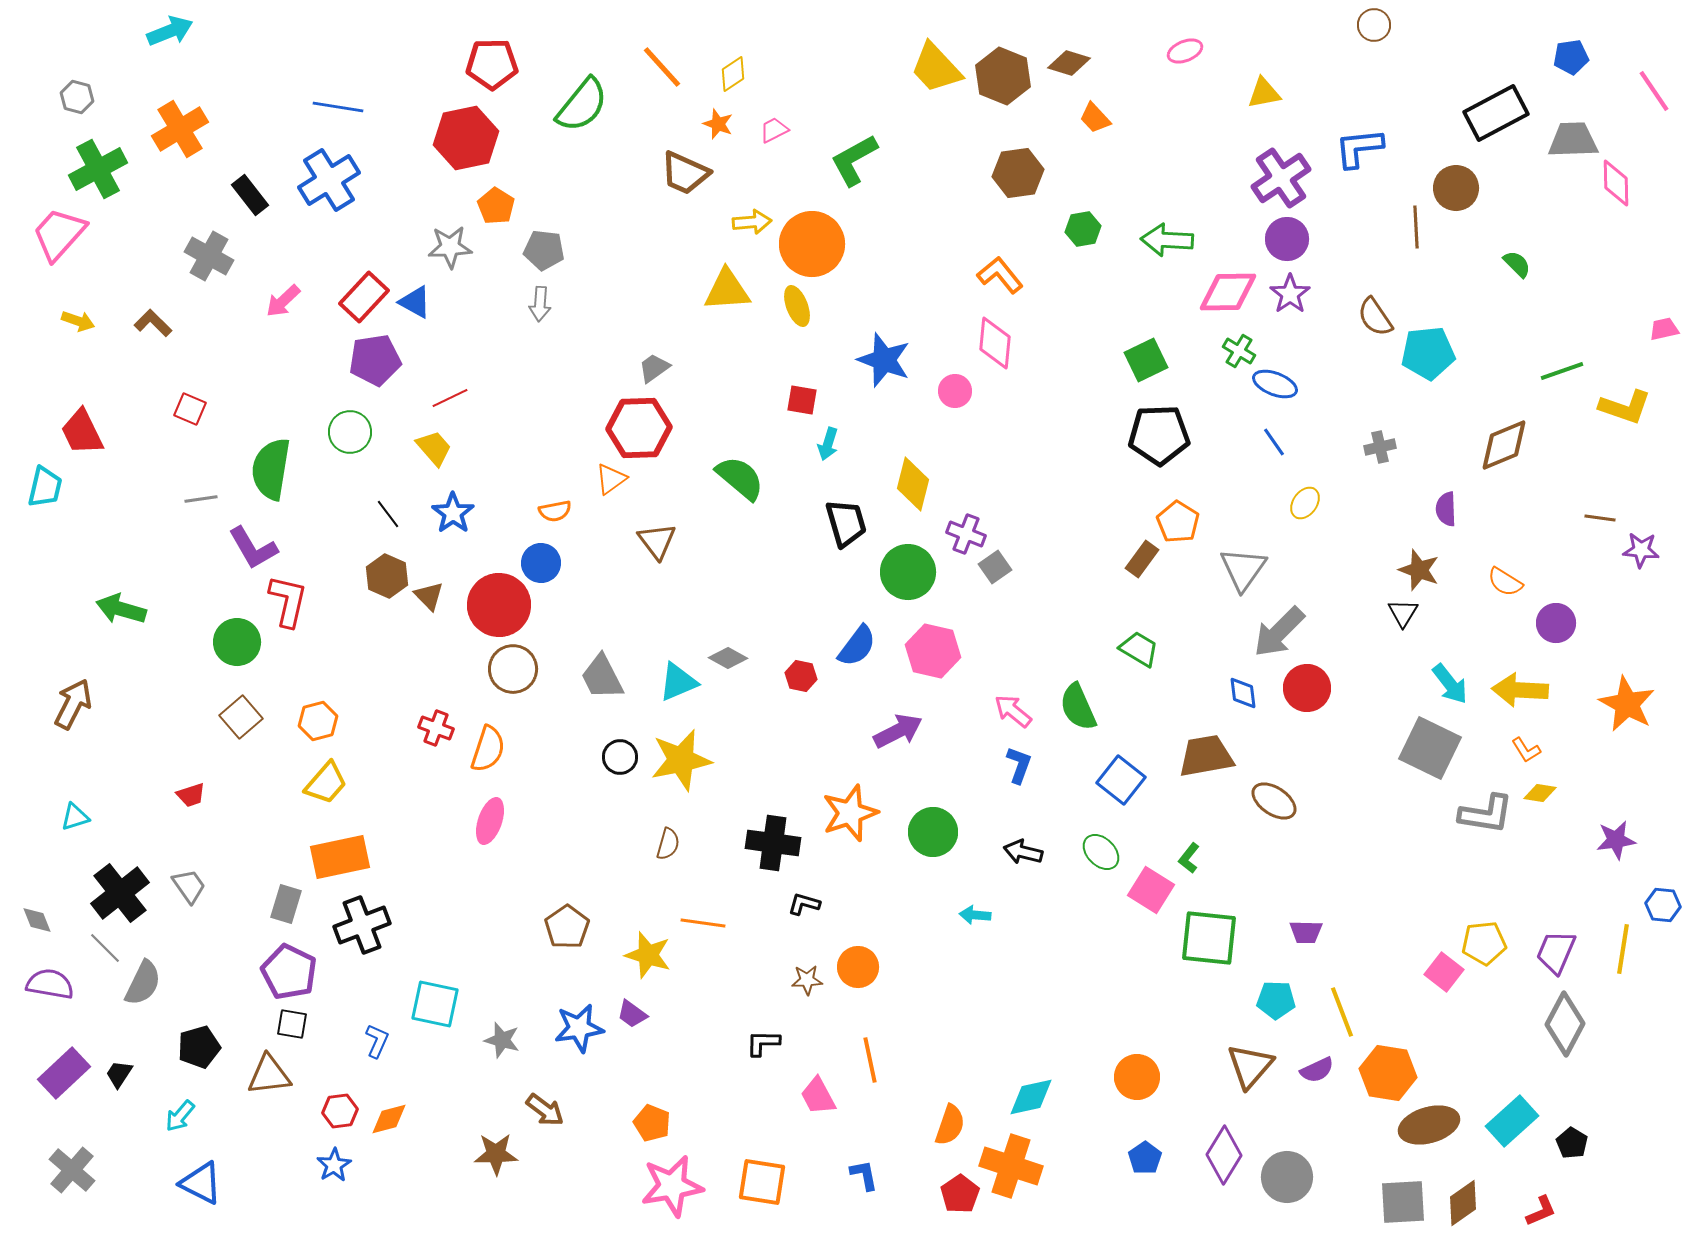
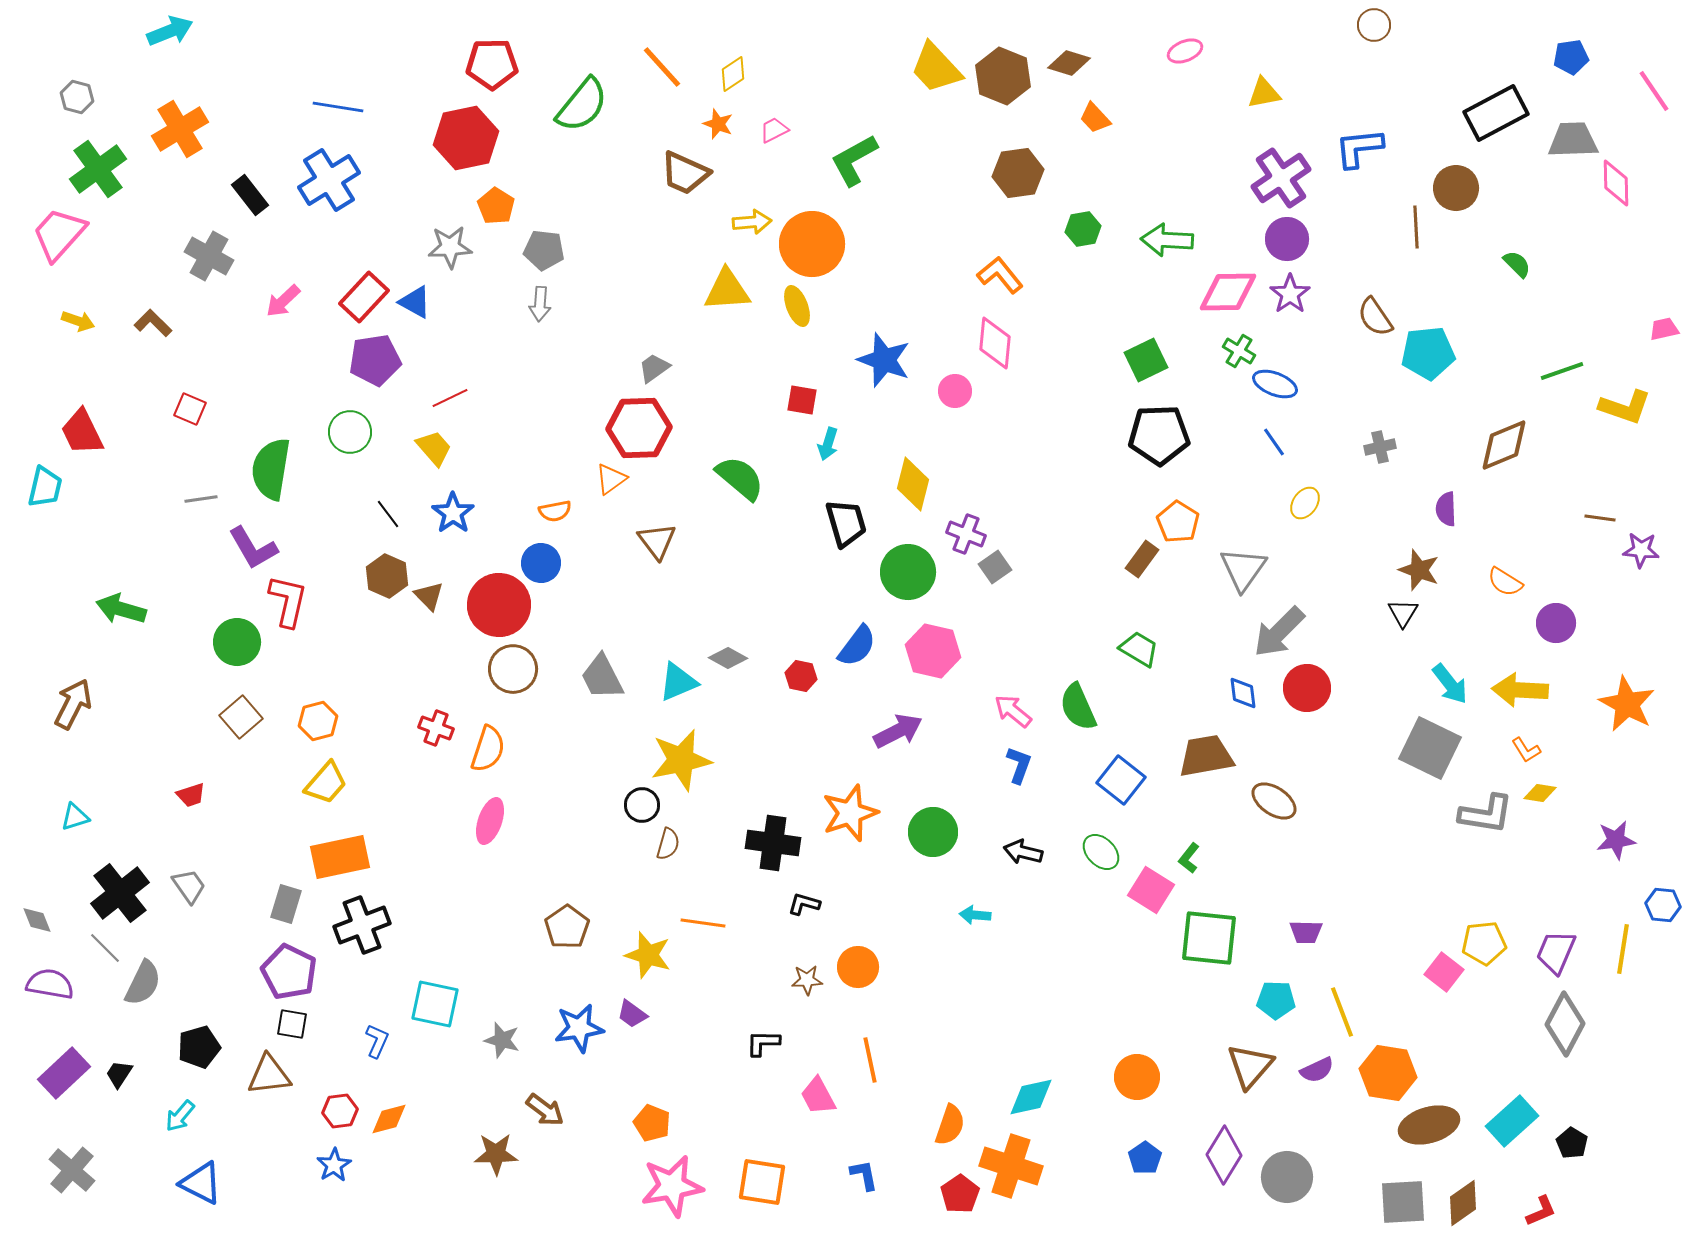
green cross at (98, 169): rotated 8 degrees counterclockwise
black circle at (620, 757): moved 22 px right, 48 px down
